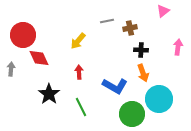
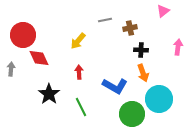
gray line: moved 2 px left, 1 px up
